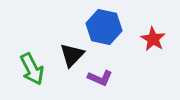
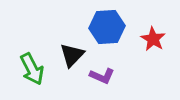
blue hexagon: moved 3 px right; rotated 16 degrees counterclockwise
purple L-shape: moved 2 px right, 2 px up
